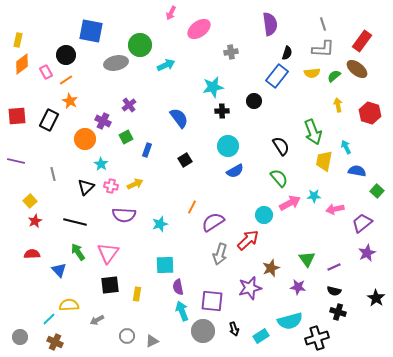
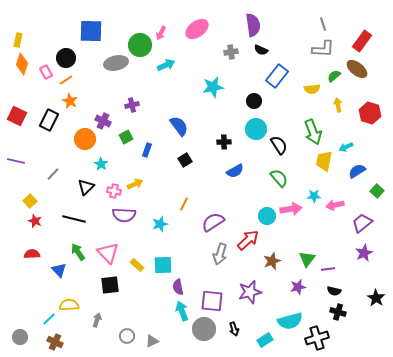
pink arrow at (171, 13): moved 10 px left, 20 px down
purple semicircle at (270, 24): moved 17 px left, 1 px down
pink ellipse at (199, 29): moved 2 px left
blue square at (91, 31): rotated 10 degrees counterclockwise
black semicircle at (287, 53): moved 26 px left, 3 px up; rotated 96 degrees clockwise
black circle at (66, 55): moved 3 px down
orange diamond at (22, 64): rotated 35 degrees counterclockwise
yellow semicircle at (312, 73): moved 16 px down
purple cross at (129, 105): moved 3 px right; rotated 24 degrees clockwise
black cross at (222, 111): moved 2 px right, 31 px down
red square at (17, 116): rotated 30 degrees clockwise
blue semicircle at (179, 118): moved 8 px down
cyan circle at (228, 146): moved 28 px right, 17 px up
black semicircle at (281, 146): moved 2 px left, 1 px up
cyan arrow at (346, 147): rotated 88 degrees counterclockwise
blue semicircle at (357, 171): rotated 42 degrees counterclockwise
gray line at (53, 174): rotated 56 degrees clockwise
pink cross at (111, 186): moved 3 px right, 5 px down
pink arrow at (290, 203): moved 1 px right, 6 px down; rotated 20 degrees clockwise
orange line at (192, 207): moved 8 px left, 3 px up
pink arrow at (335, 209): moved 4 px up
cyan circle at (264, 215): moved 3 px right, 1 px down
red star at (35, 221): rotated 24 degrees counterclockwise
black line at (75, 222): moved 1 px left, 3 px up
pink triangle at (108, 253): rotated 20 degrees counterclockwise
purple star at (367, 253): moved 3 px left
green triangle at (307, 259): rotated 12 degrees clockwise
cyan square at (165, 265): moved 2 px left
purple line at (334, 267): moved 6 px left, 2 px down; rotated 16 degrees clockwise
brown star at (271, 268): moved 1 px right, 7 px up
purple star at (298, 287): rotated 21 degrees counterclockwise
purple star at (250, 288): moved 4 px down
yellow rectangle at (137, 294): moved 29 px up; rotated 56 degrees counterclockwise
gray arrow at (97, 320): rotated 136 degrees clockwise
gray circle at (203, 331): moved 1 px right, 2 px up
cyan rectangle at (261, 336): moved 4 px right, 4 px down
